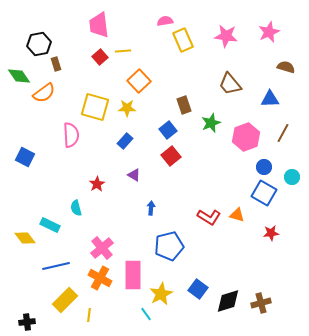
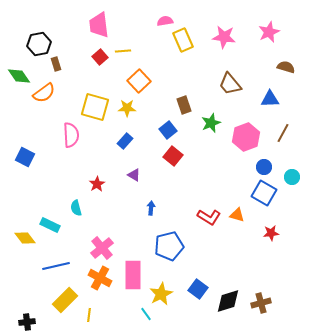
pink star at (226, 36): moved 2 px left, 1 px down
red square at (171, 156): moved 2 px right; rotated 12 degrees counterclockwise
